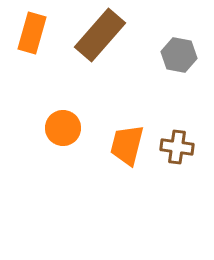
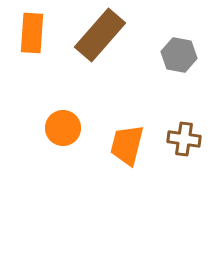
orange rectangle: rotated 12 degrees counterclockwise
brown cross: moved 7 px right, 8 px up
